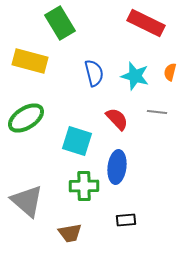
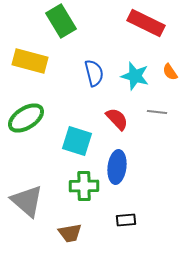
green rectangle: moved 1 px right, 2 px up
orange semicircle: rotated 48 degrees counterclockwise
